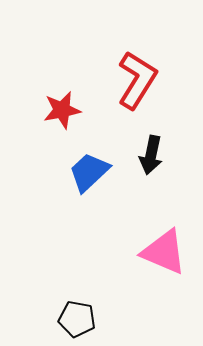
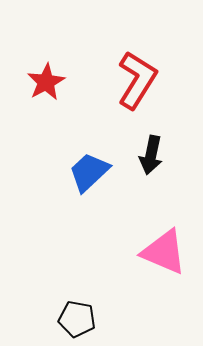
red star: moved 16 px left, 28 px up; rotated 18 degrees counterclockwise
